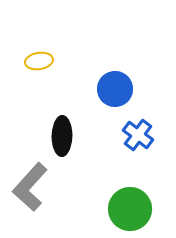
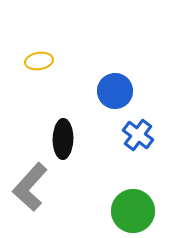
blue circle: moved 2 px down
black ellipse: moved 1 px right, 3 px down
green circle: moved 3 px right, 2 px down
